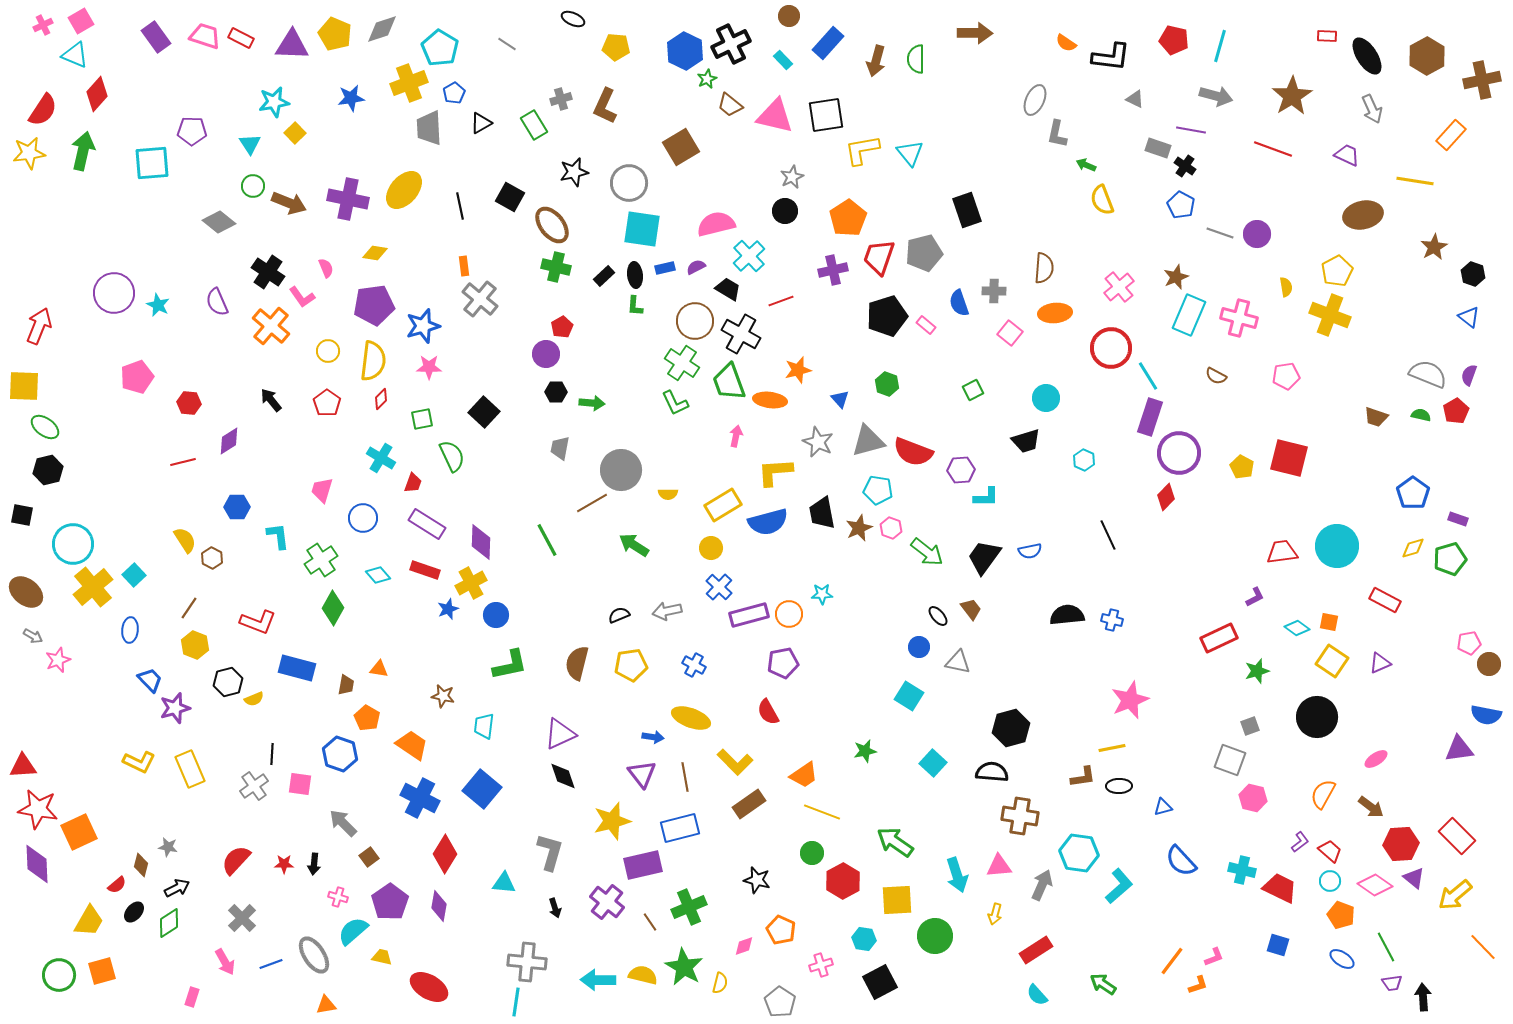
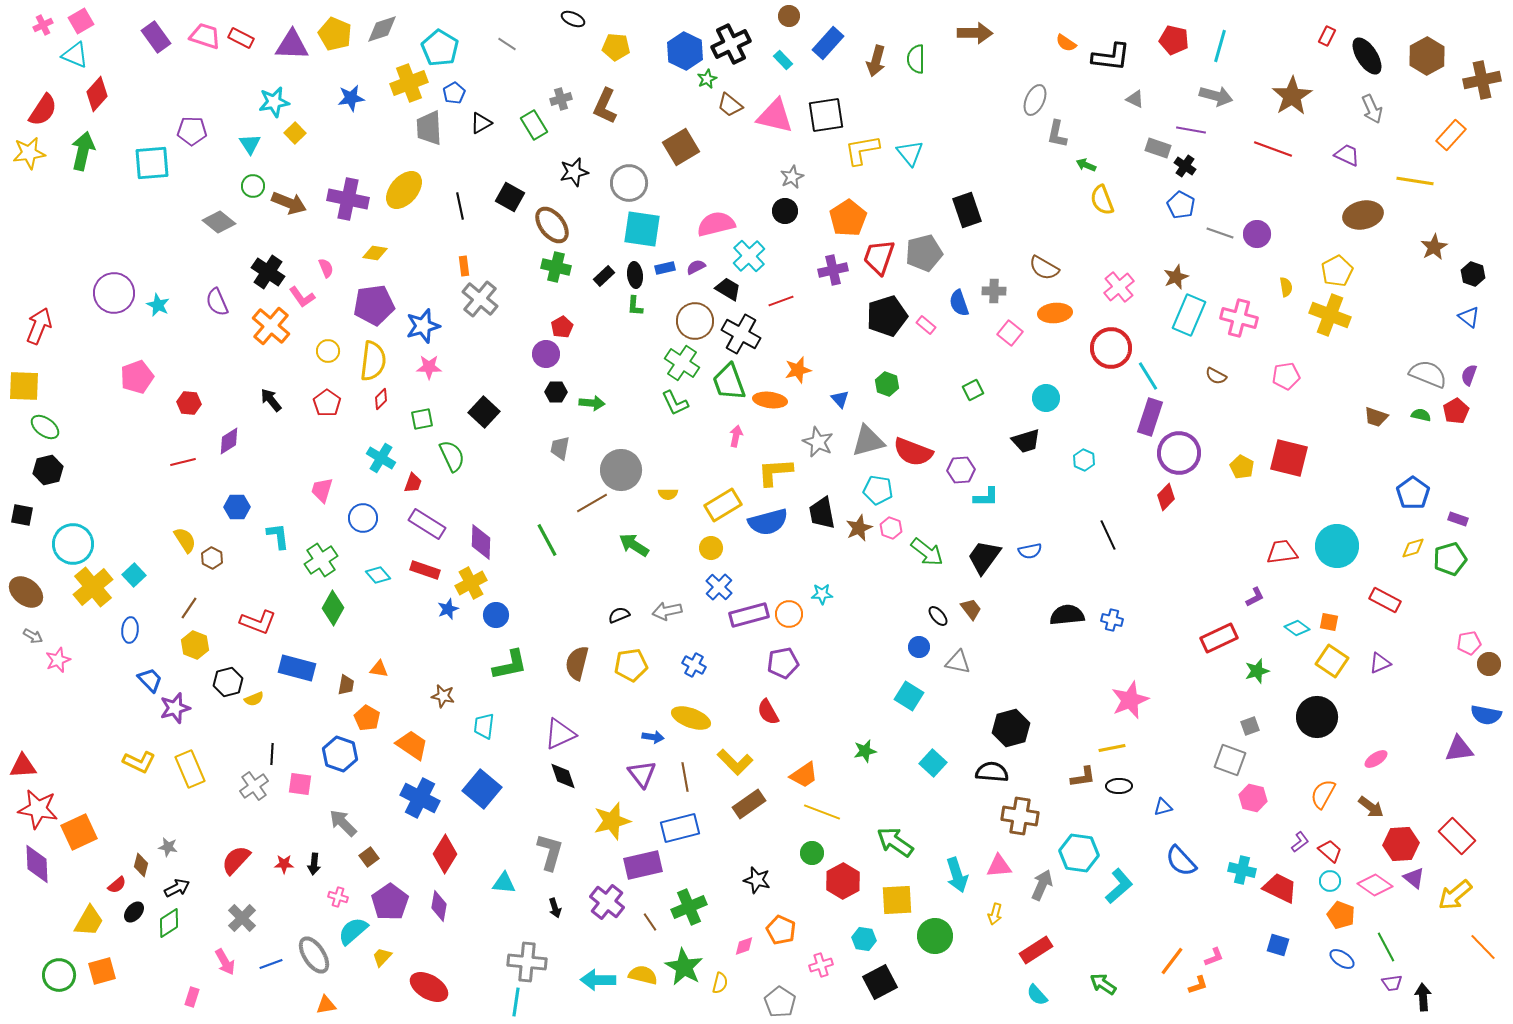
red rectangle at (1327, 36): rotated 66 degrees counterclockwise
brown semicircle at (1044, 268): rotated 116 degrees clockwise
yellow trapezoid at (382, 957): rotated 60 degrees counterclockwise
